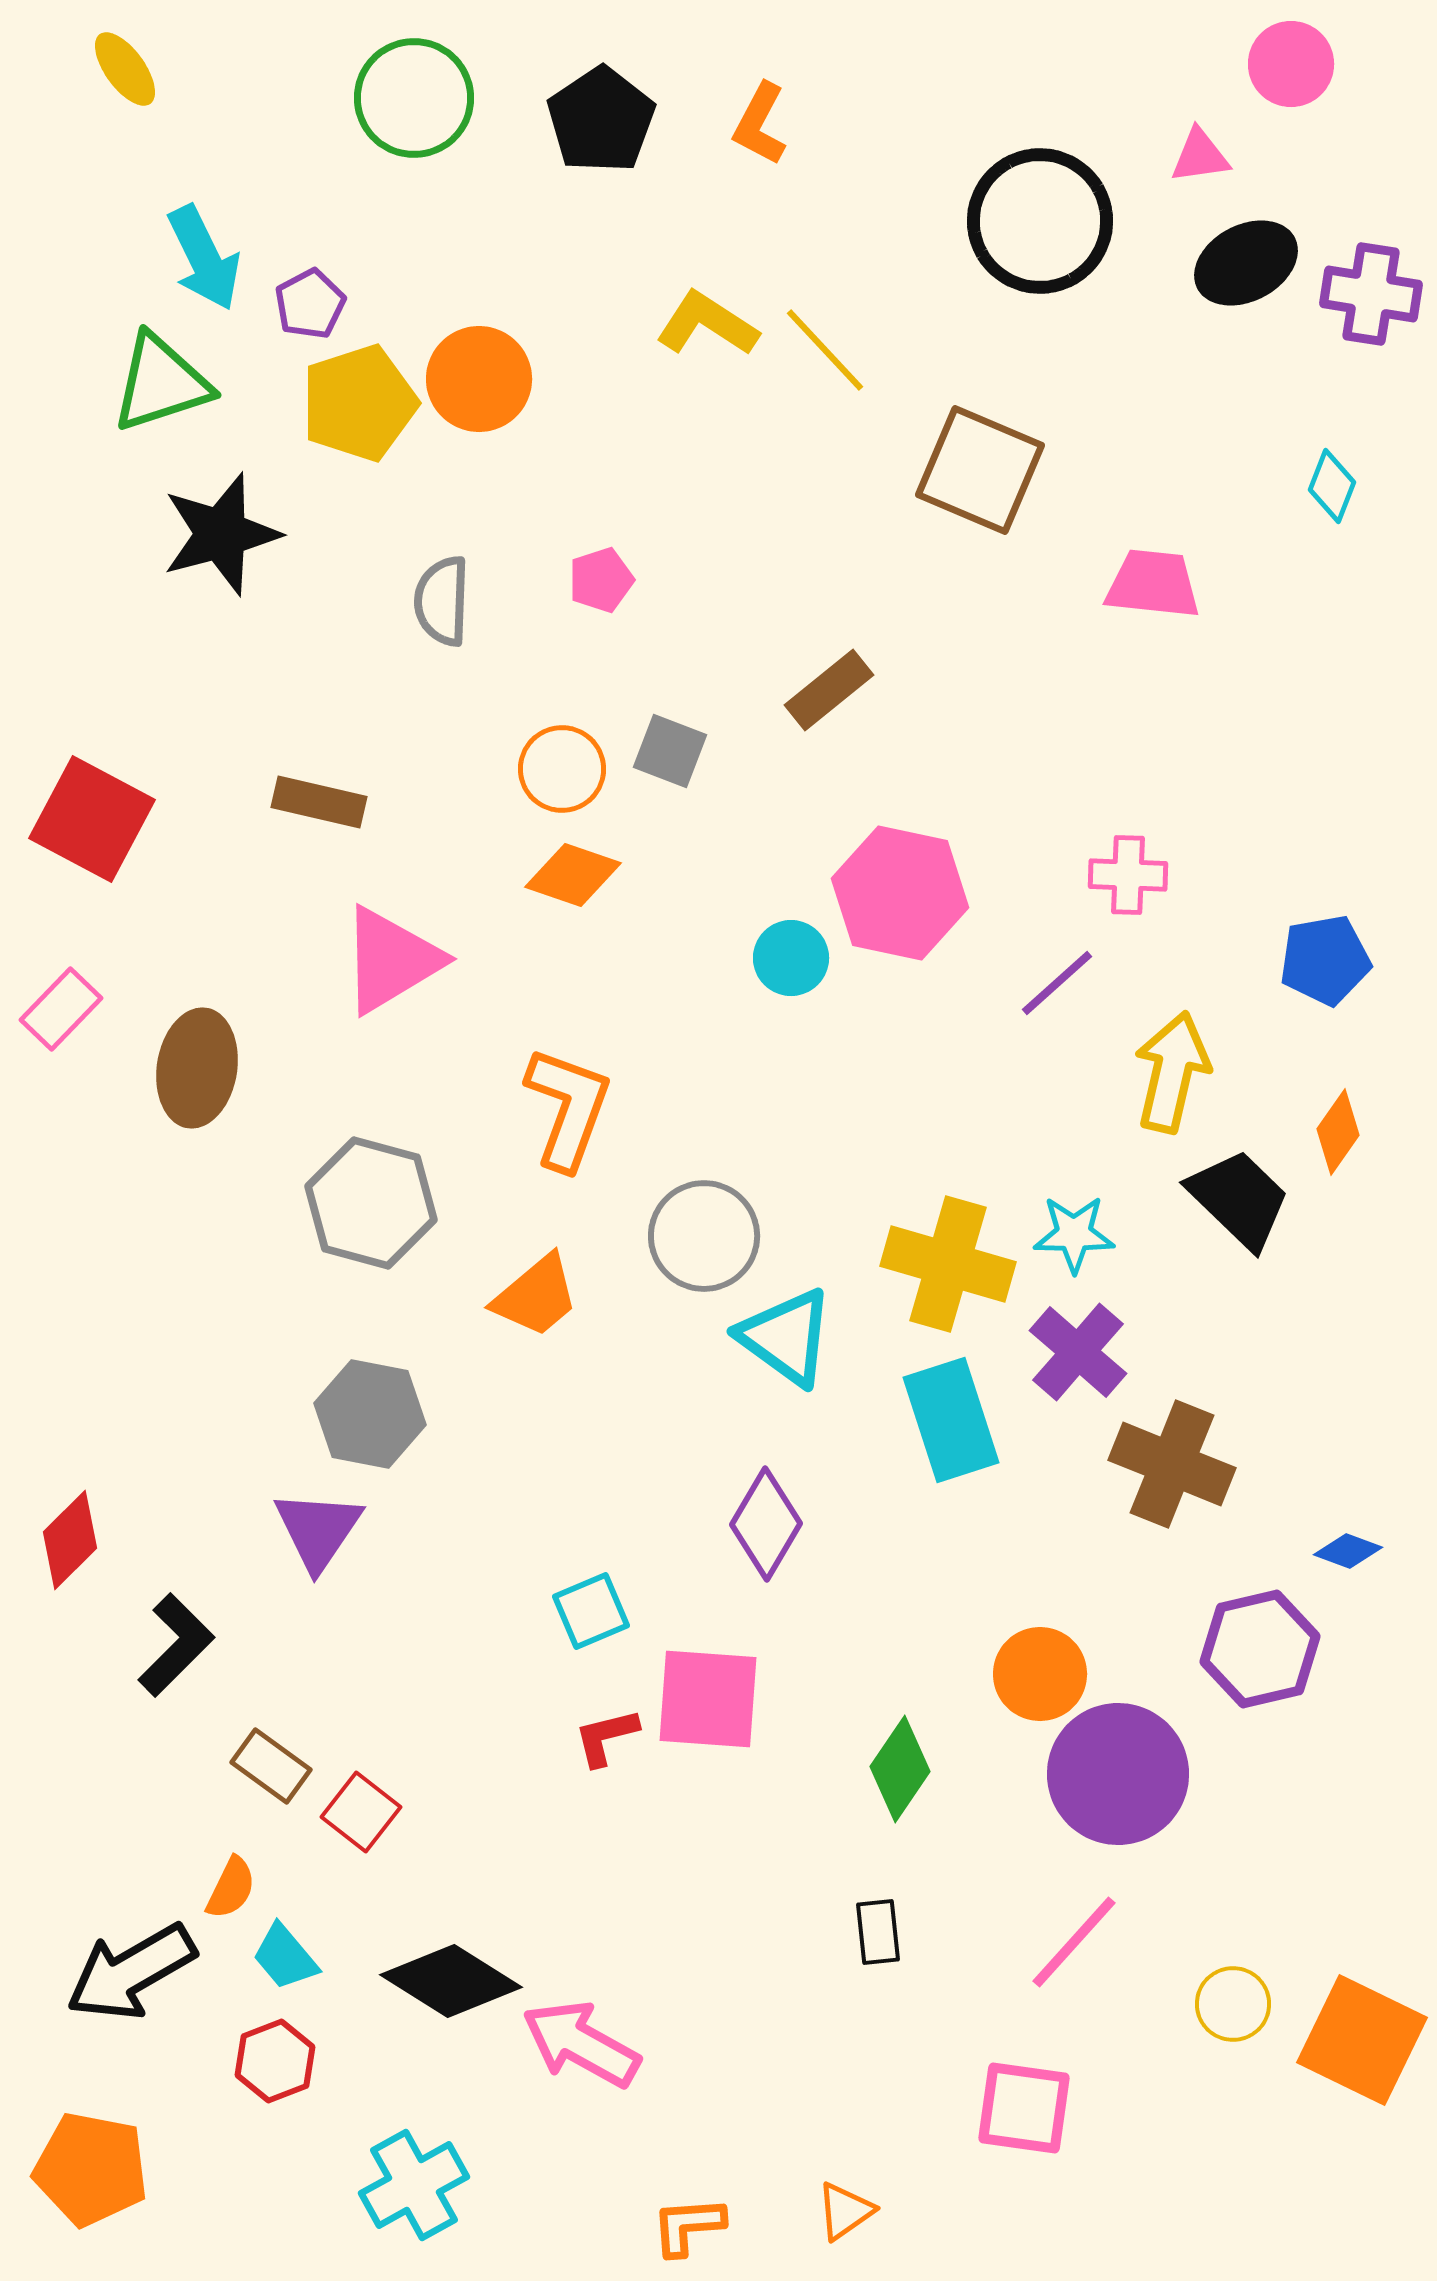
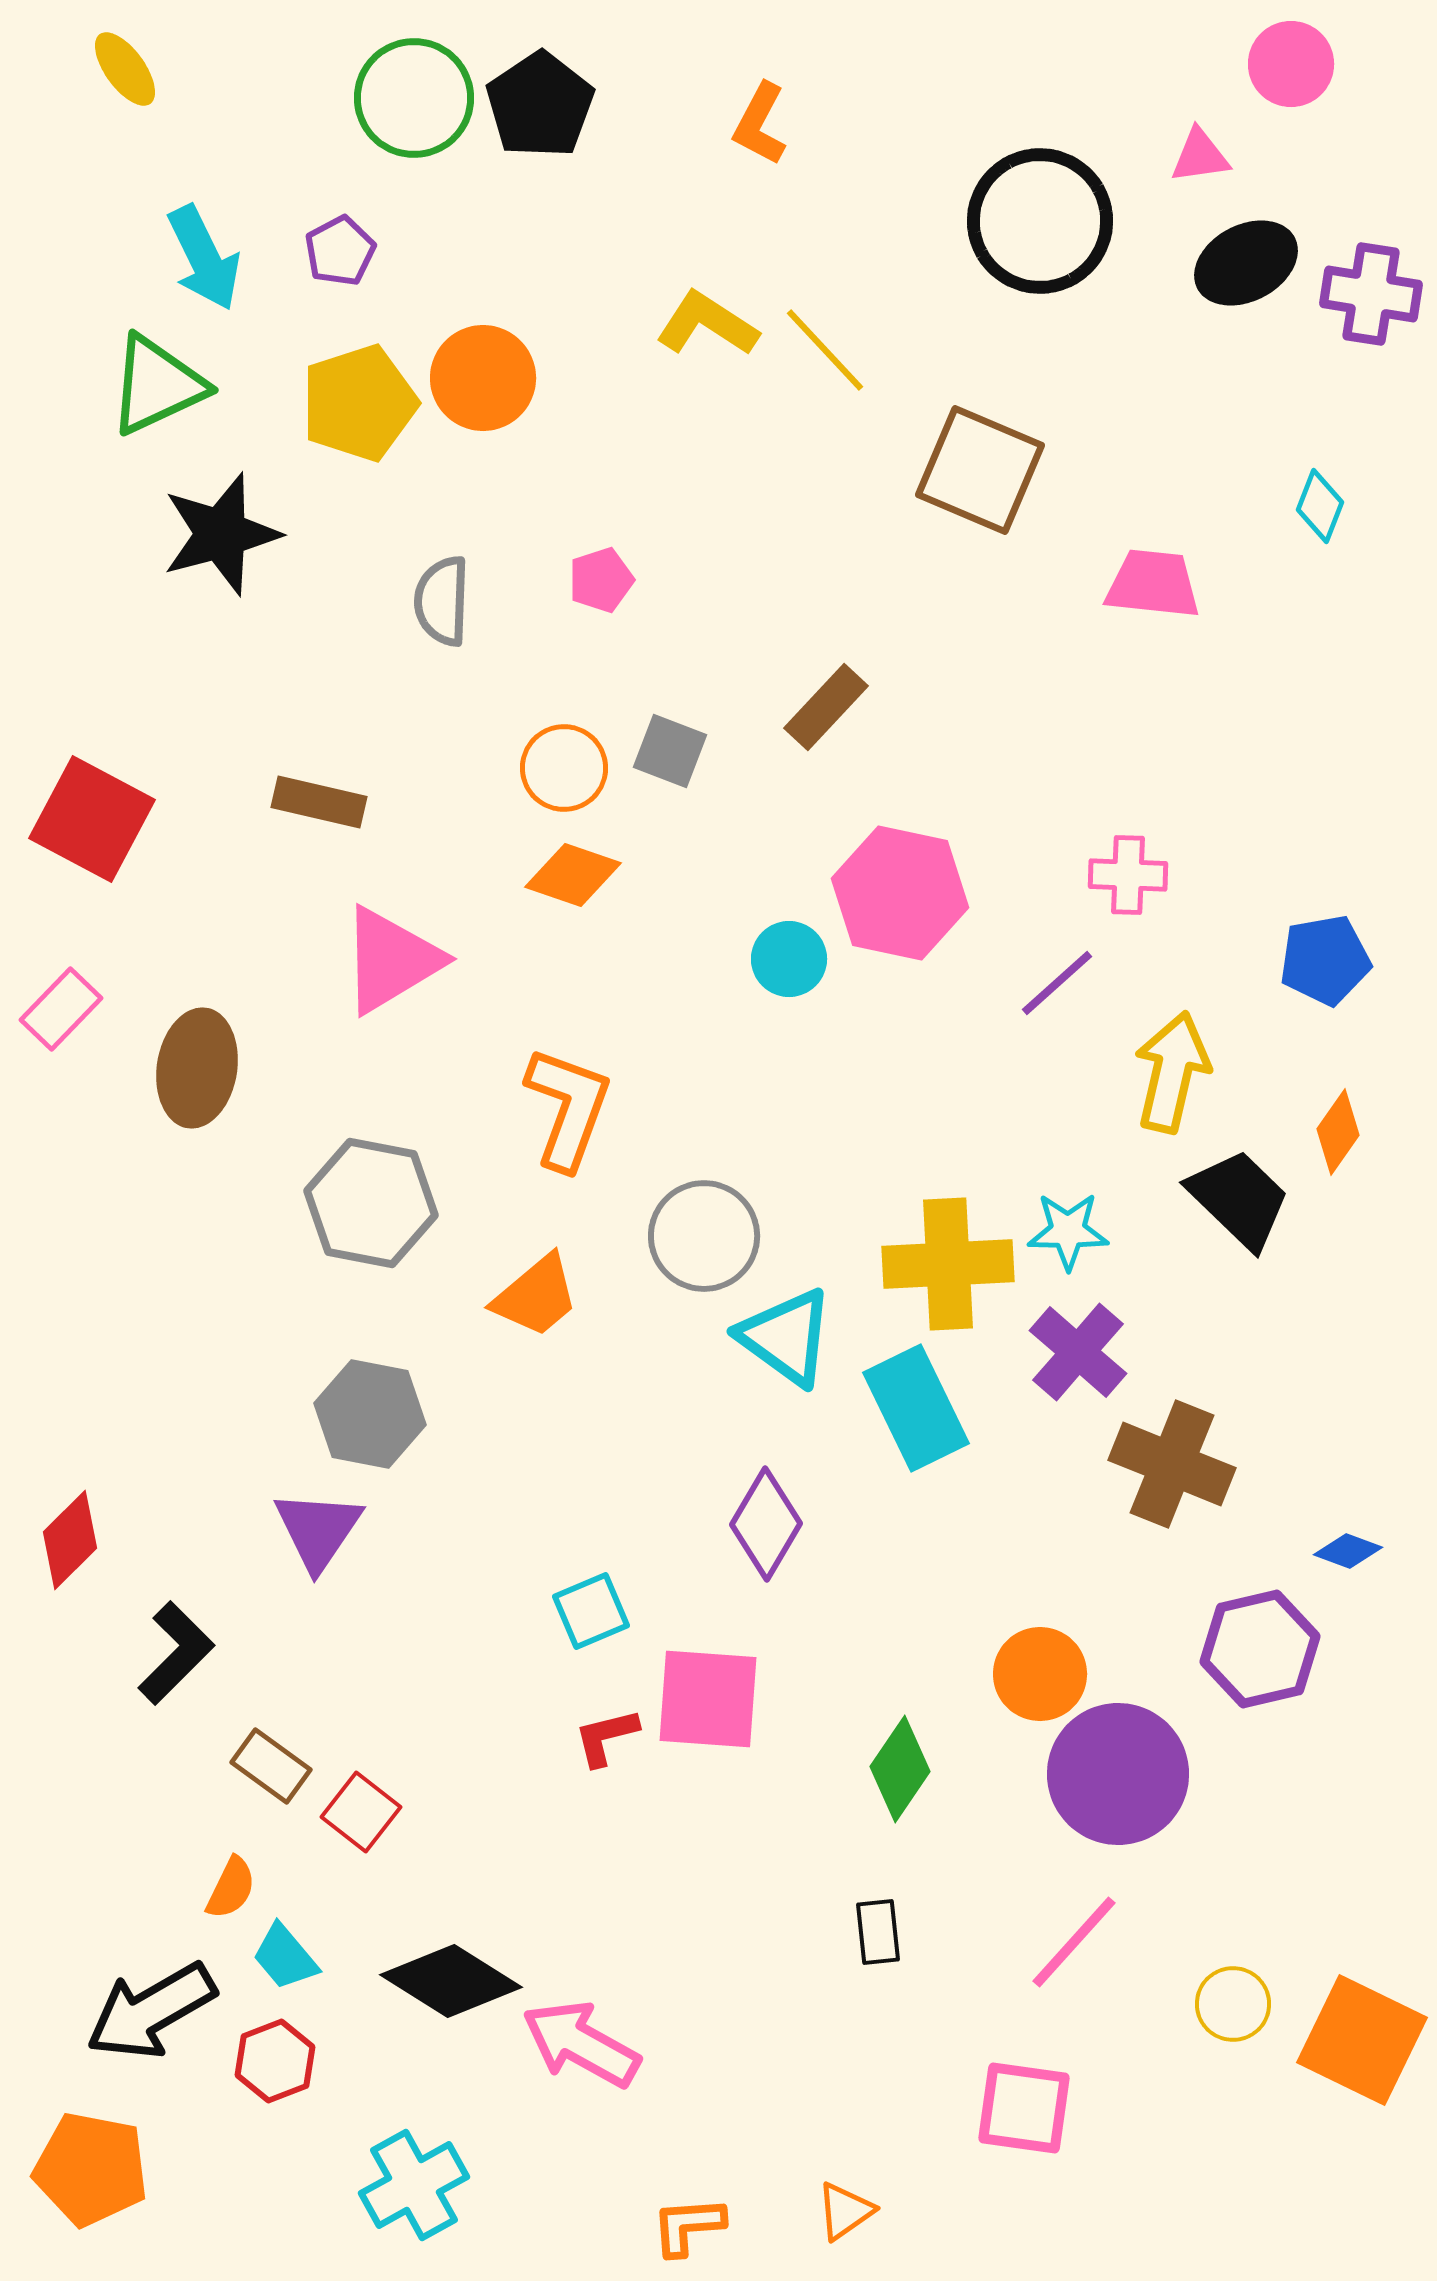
black pentagon at (601, 120): moved 61 px left, 15 px up
purple pentagon at (310, 304): moved 30 px right, 53 px up
orange circle at (479, 379): moved 4 px right, 1 px up
green triangle at (161, 383): moved 4 px left, 2 px down; rotated 7 degrees counterclockwise
cyan diamond at (1332, 486): moved 12 px left, 20 px down
brown rectangle at (829, 690): moved 3 px left, 17 px down; rotated 8 degrees counterclockwise
orange circle at (562, 769): moved 2 px right, 1 px up
cyan circle at (791, 958): moved 2 px left, 1 px down
gray hexagon at (371, 1203): rotated 4 degrees counterclockwise
cyan star at (1074, 1234): moved 6 px left, 3 px up
yellow cross at (948, 1264): rotated 19 degrees counterclockwise
cyan rectangle at (951, 1420): moved 35 px left, 12 px up; rotated 8 degrees counterclockwise
black L-shape at (176, 1645): moved 8 px down
black arrow at (131, 1972): moved 20 px right, 39 px down
